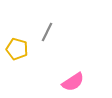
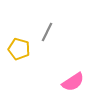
yellow pentagon: moved 2 px right
